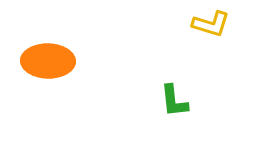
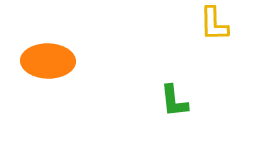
yellow L-shape: moved 3 px right; rotated 72 degrees clockwise
